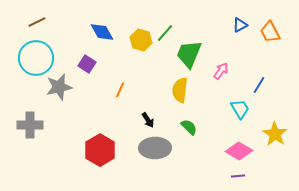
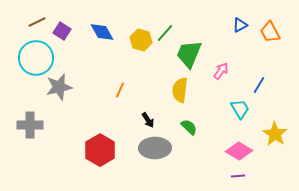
purple square: moved 25 px left, 33 px up
